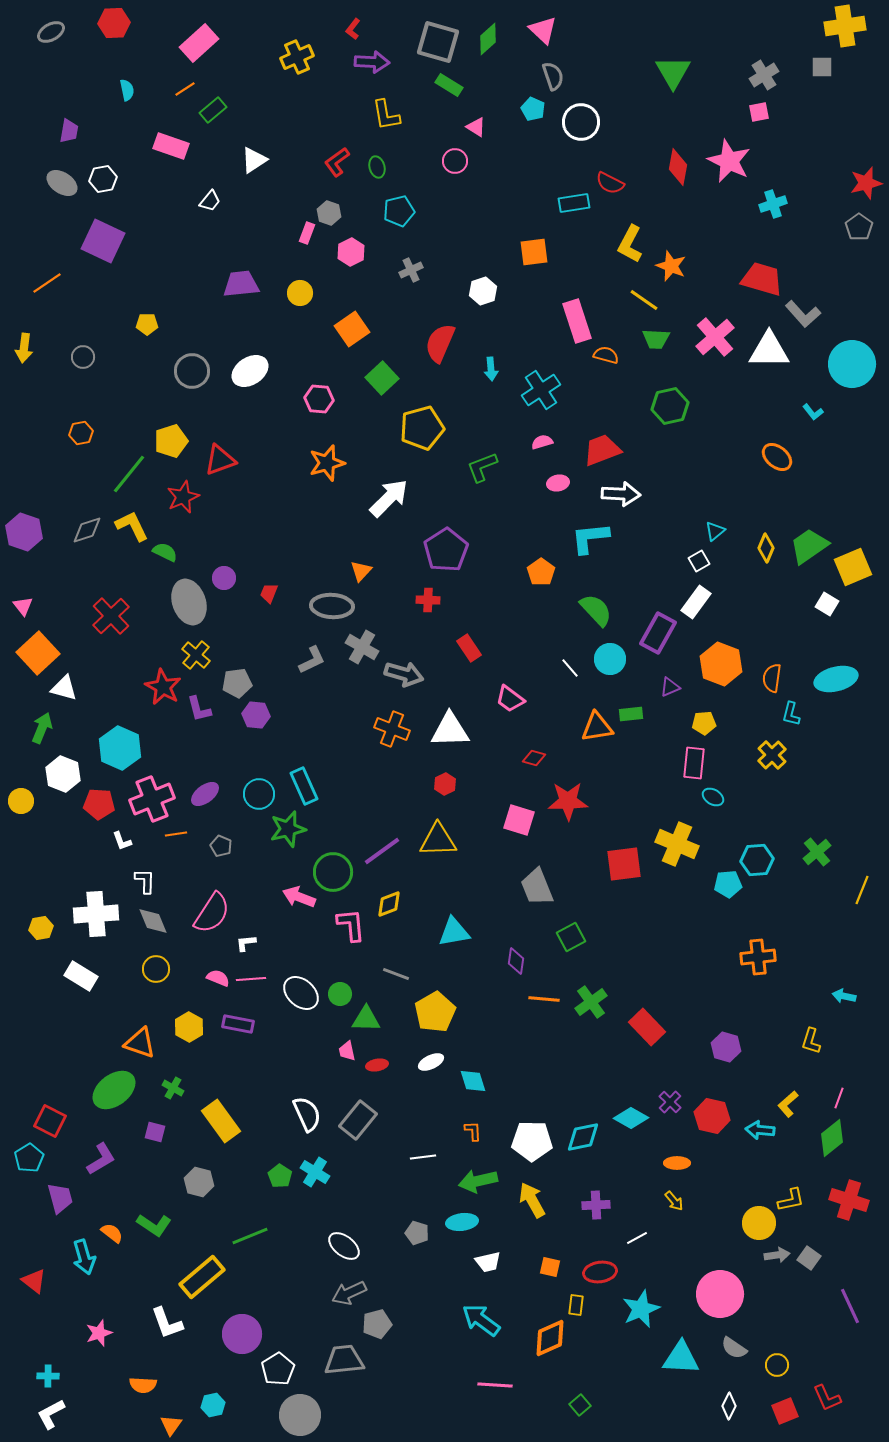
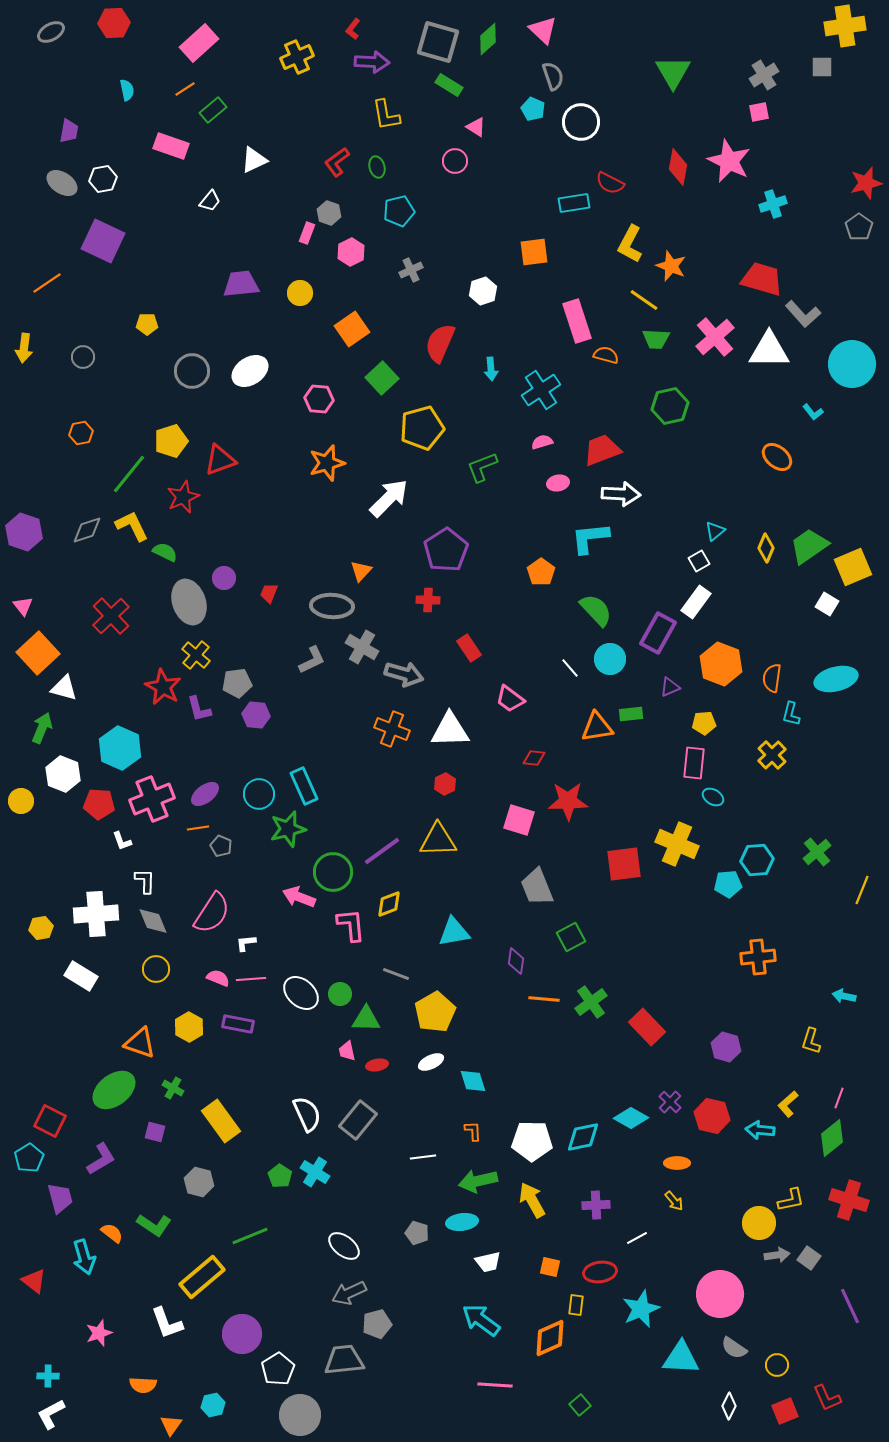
white triangle at (254, 160): rotated 8 degrees clockwise
red diamond at (534, 758): rotated 10 degrees counterclockwise
orange line at (176, 834): moved 22 px right, 6 px up
